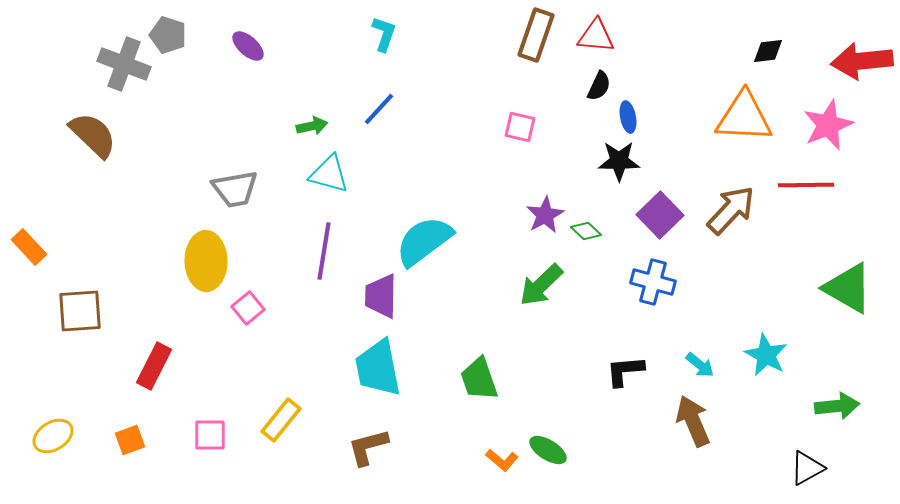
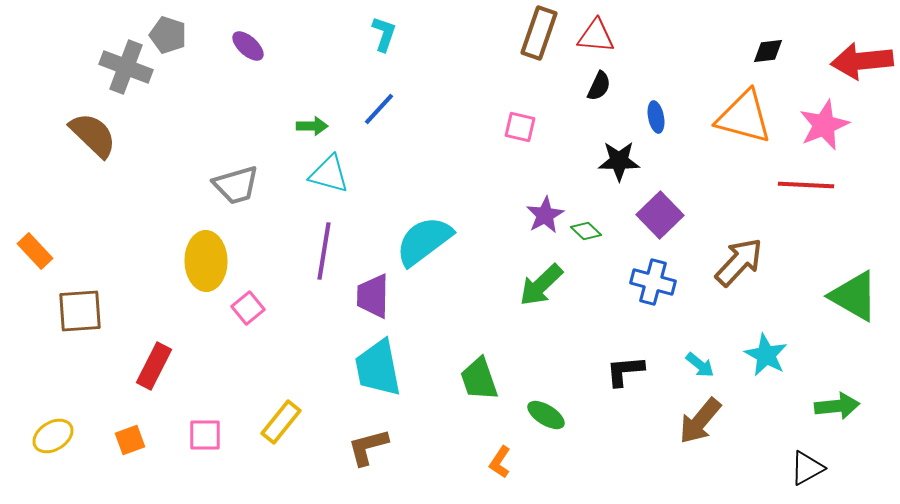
brown rectangle at (536, 35): moved 3 px right, 2 px up
gray cross at (124, 64): moved 2 px right, 3 px down
blue ellipse at (628, 117): moved 28 px right
orange triangle at (744, 117): rotated 12 degrees clockwise
pink star at (828, 125): moved 4 px left
green arrow at (312, 126): rotated 12 degrees clockwise
red line at (806, 185): rotated 4 degrees clockwise
gray trapezoid at (235, 189): moved 1 px right, 4 px up; rotated 6 degrees counterclockwise
brown arrow at (731, 210): moved 8 px right, 52 px down
orange rectangle at (29, 247): moved 6 px right, 4 px down
green triangle at (848, 288): moved 6 px right, 8 px down
purple trapezoid at (381, 296): moved 8 px left
yellow rectangle at (281, 420): moved 2 px down
brown arrow at (693, 421): moved 7 px right; rotated 117 degrees counterclockwise
pink square at (210, 435): moved 5 px left
green ellipse at (548, 450): moved 2 px left, 35 px up
orange L-shape at (502, 460): moved 2 px left, 2 px down; rotated 84 degrees clockwise
